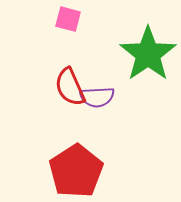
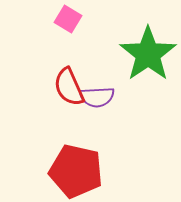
pink square: rotated 16 degrees clockwise
red semicircle: moved 1 px left
red pentagon: rotated 26 degrees counterclockwise
